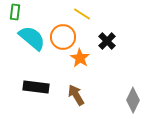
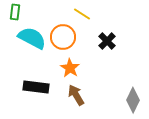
cyan semicircle: rotated 12 degrees counterclockwise
orange star: moved 10 px left, 10 px down
